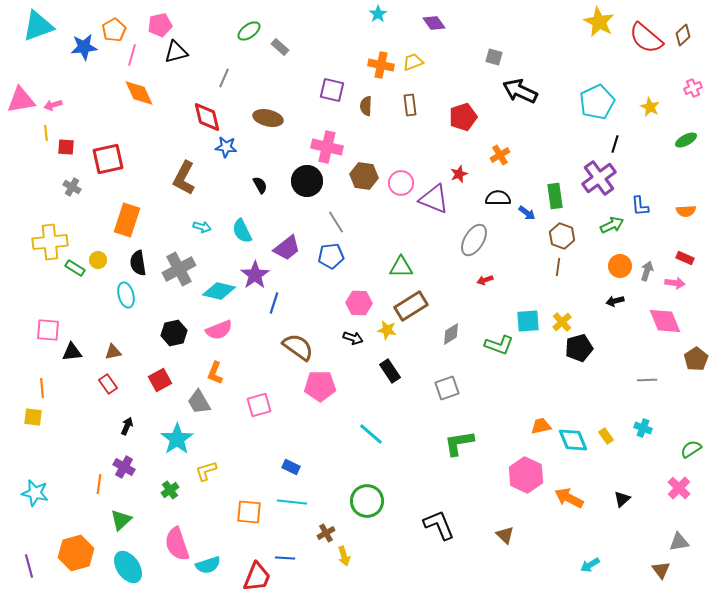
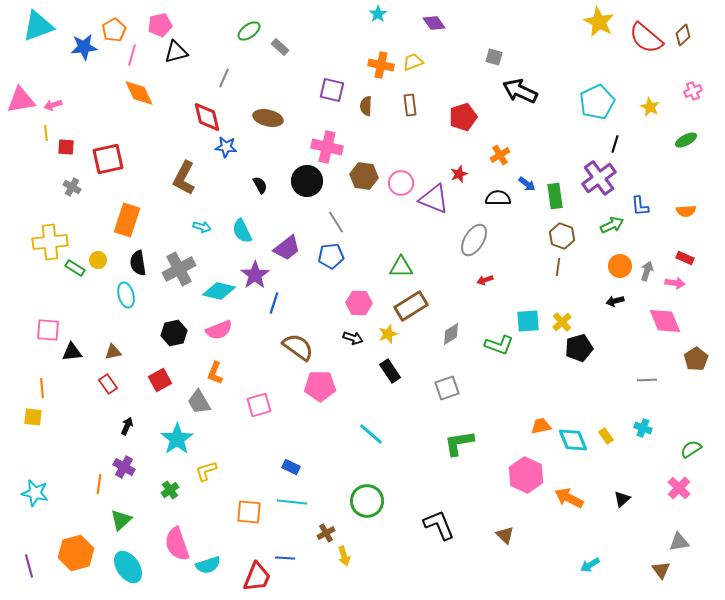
pink cross at (693, 88): moved 3 px down
blue arrow at (527, 213): moved 29 px up
yellow star at (387, 330): moved 1 px right, 4 px down; rotated 30 degrees counterclockwise
